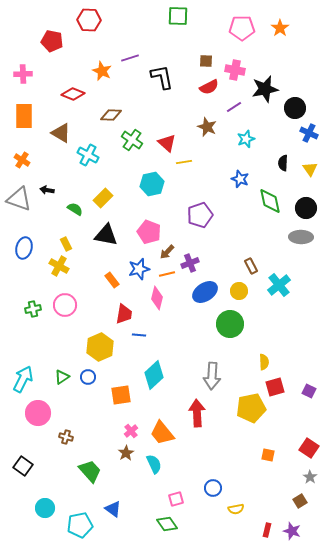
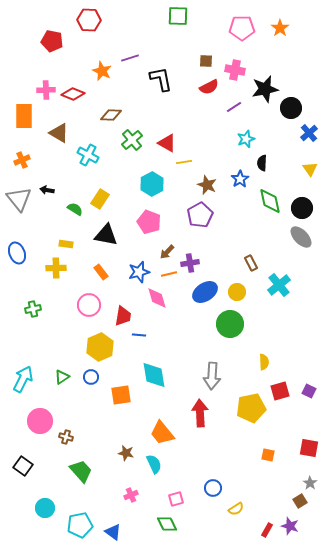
pink cross at (23, 74): moved 23 px right, 16 px down
black L-shape at (162, 77): moved 1 px left, 2 px down
black circle at (295, 108): moved 4 px left
brown star at (207, 127): moved 58 px down
brown triangle at (61, 133): moved 2 px left
blue cross at (309, 133): rotated 24 degrees clockwise
green cross at (132, 140): rotated 15 degrees clockwise
red triangle at (167, 143): rotated 12 degrees counterclockwise
orange cross at (22, 160): rotated 35 degrees clockwise
black semicircle at (283, 163): moved 21 px left
blue star at (240, 179): rotated 18 degrees clockwise
cyan hexagon at (152, 184): rotated 15 degrees counterclockwise
yellow rectangle at (103, 198): moved 3 px left, 1 px down; rotated 12 degrees counterclockwise
gray triangle at (19, 199): rotated 32 degrees clockwise
black circle at (306, 208): moved 4 px left
purple pentagon at (200, 215): rotated 10 degrees counterclockwise
pink pentagon at (149, 232): moved 10 px up
gray ellipse at (301, 237): rotated 45 degrees clockwise
yellow rectangle at (66, 244): rotated 56 degrees counterclockwise
blue ellipse at (24, 248): moved 7 px left, 5 px down; rotated 35 degrees counterclockwise
purple cross at (190, 263): rotated 12 degrees clockwise
yellow cross at (59, 266): moved 3 px left, 2 px down; rotated 30 degrees counterclockwise
brown rectangle at (251, 266): moved 3 px up
blue star at (139, 269): moved 3 px down
orange line at (167, 274): moved 2 px right
orange rectangle at (112, 280): moved 11 px left, 8 px up
yellow circle at (239, 291): moved 2 px left, 1 px down
pink diamond at (157, 298): rotated 30 degrees counterclockwise
pink circle at (65, 305): moved 24 px right
red trapezoid at (124, 314): moved 1 px left, 2 px down
cyan diamond at (154, 375): rotated 56 degrees counterclockwise
blue circle at (88, 377): moved 3 px right
red square at (275, 387): moved 5 px right, 4 px down
pink circle at (38, 413): moved 2 px right, 8 px down
red arrow at (197, 413): moved 3 px right
pink cross at (131, 431): moved 64 px down; rotated 16 degrees clockwise
red square at (309, 448): rotated 24 degrees counterclockwise
brown star at (126, 453): rotated 28 degrees counterclockwise
green trapezoid at (90, 471): moved 9 px left
gray star at (310, 477): moved 6 px down
blue triangle at (113, 509): moved 23 px down
yellow semicircle at (236, 509): rotated 21 degrees counterclockwise
green diamond at (167, 524): rotated 10 degrees clockwise
red rectangle at (267, 530): rotated 16 degrees clockwise
purple star at (292, 531): moved 2 px left, 5 px up
